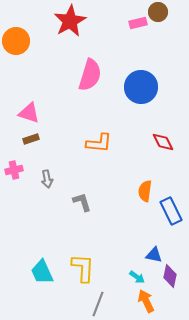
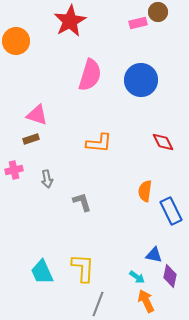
blue circle: moved 7 px up
pink triangle: moved 8 px right, 2 px down
